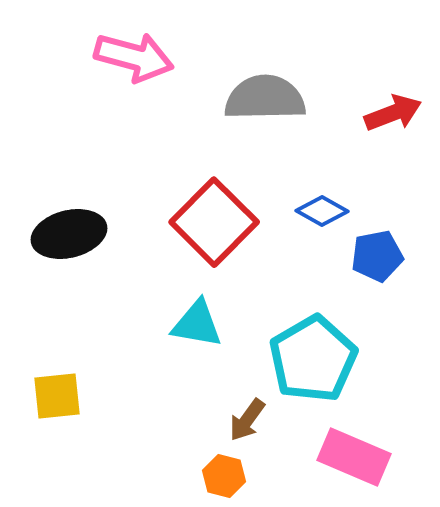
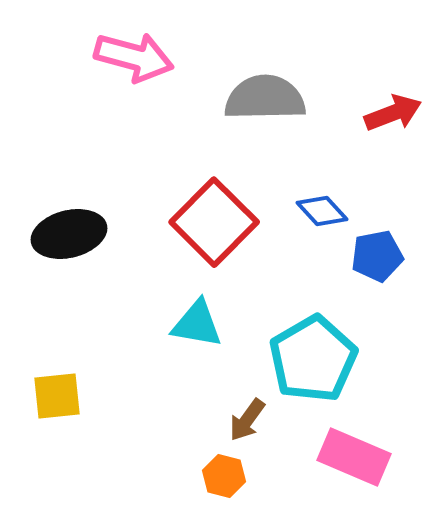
blue diamond: rotated 18 degrees clockwise
